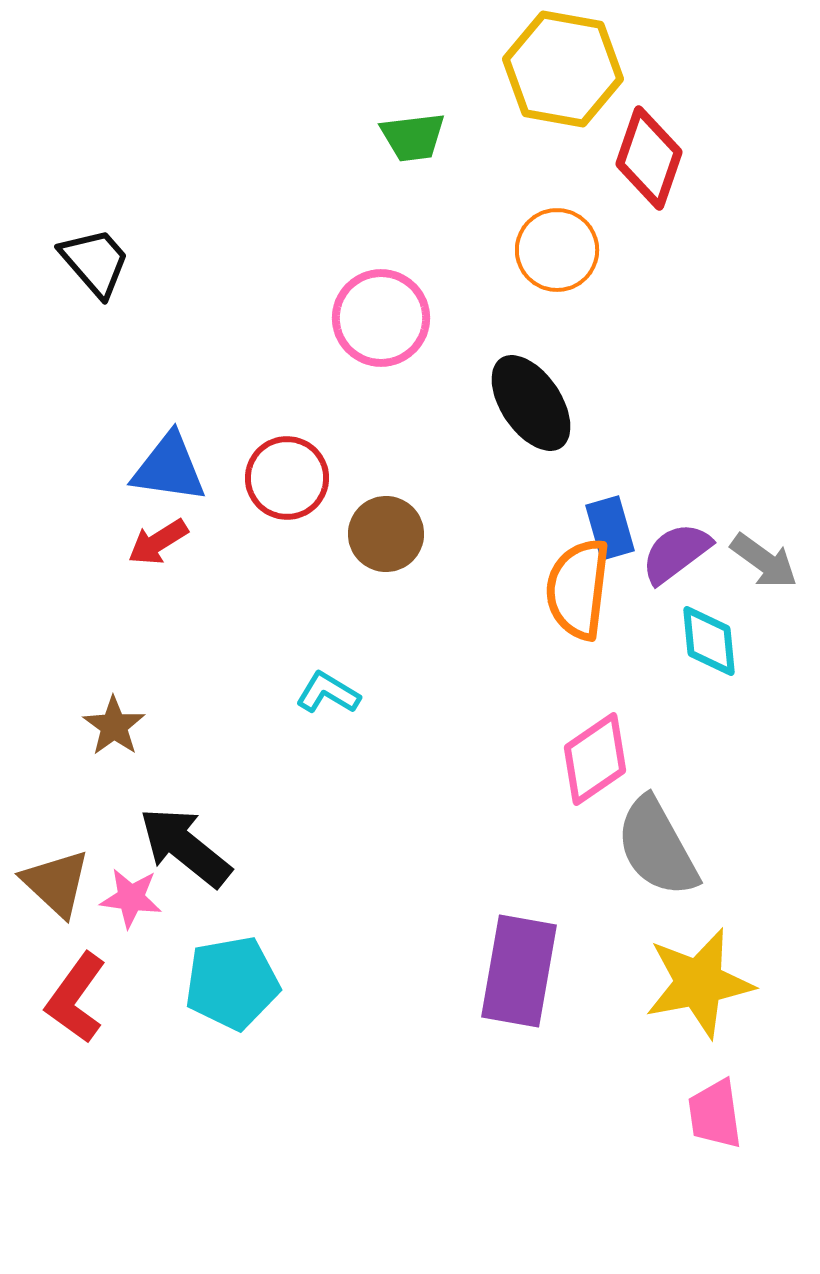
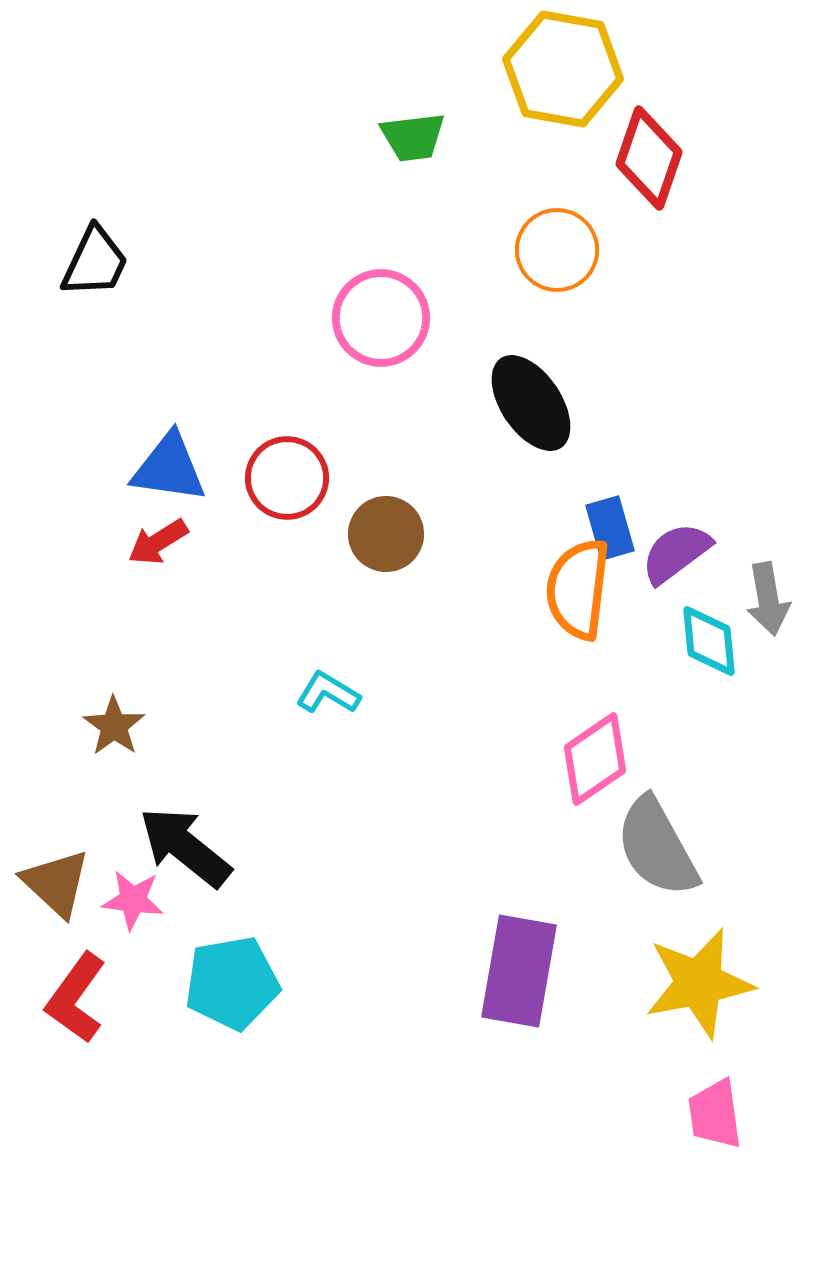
black trapezoid: rotated 66 degrees clockwise
gray arrow: moved 4 px right, 38 px down; rotated 44 degrees clockwise
pink star: moved 2 px right, 2 px down
